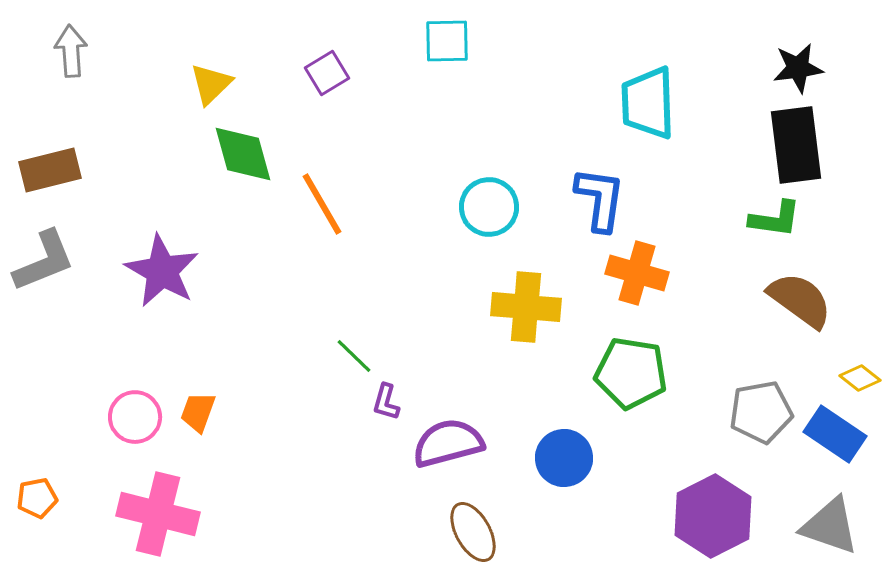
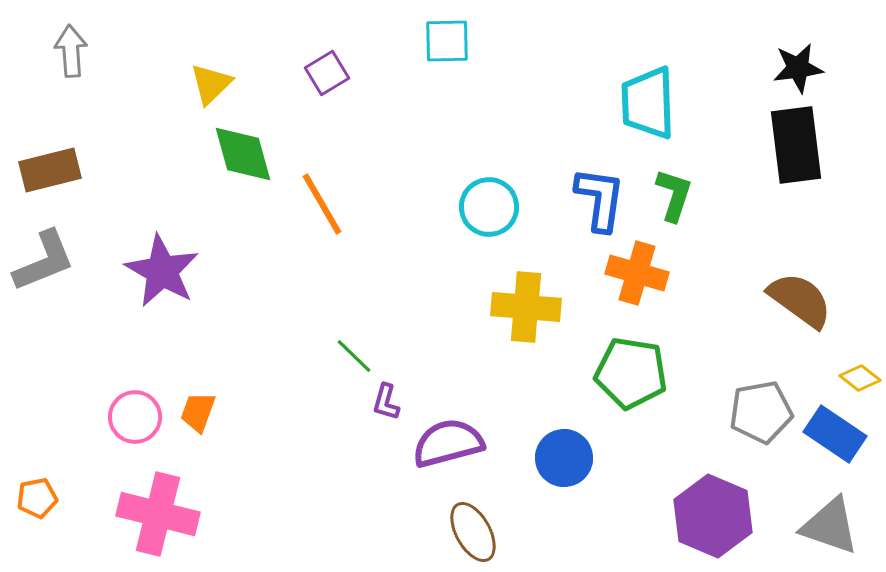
green L-shape: moved 101 px left, 24 px up; rotated 80 degrees counterclockwise
purple hexagon: rotated 10 degrees counterclockwise
